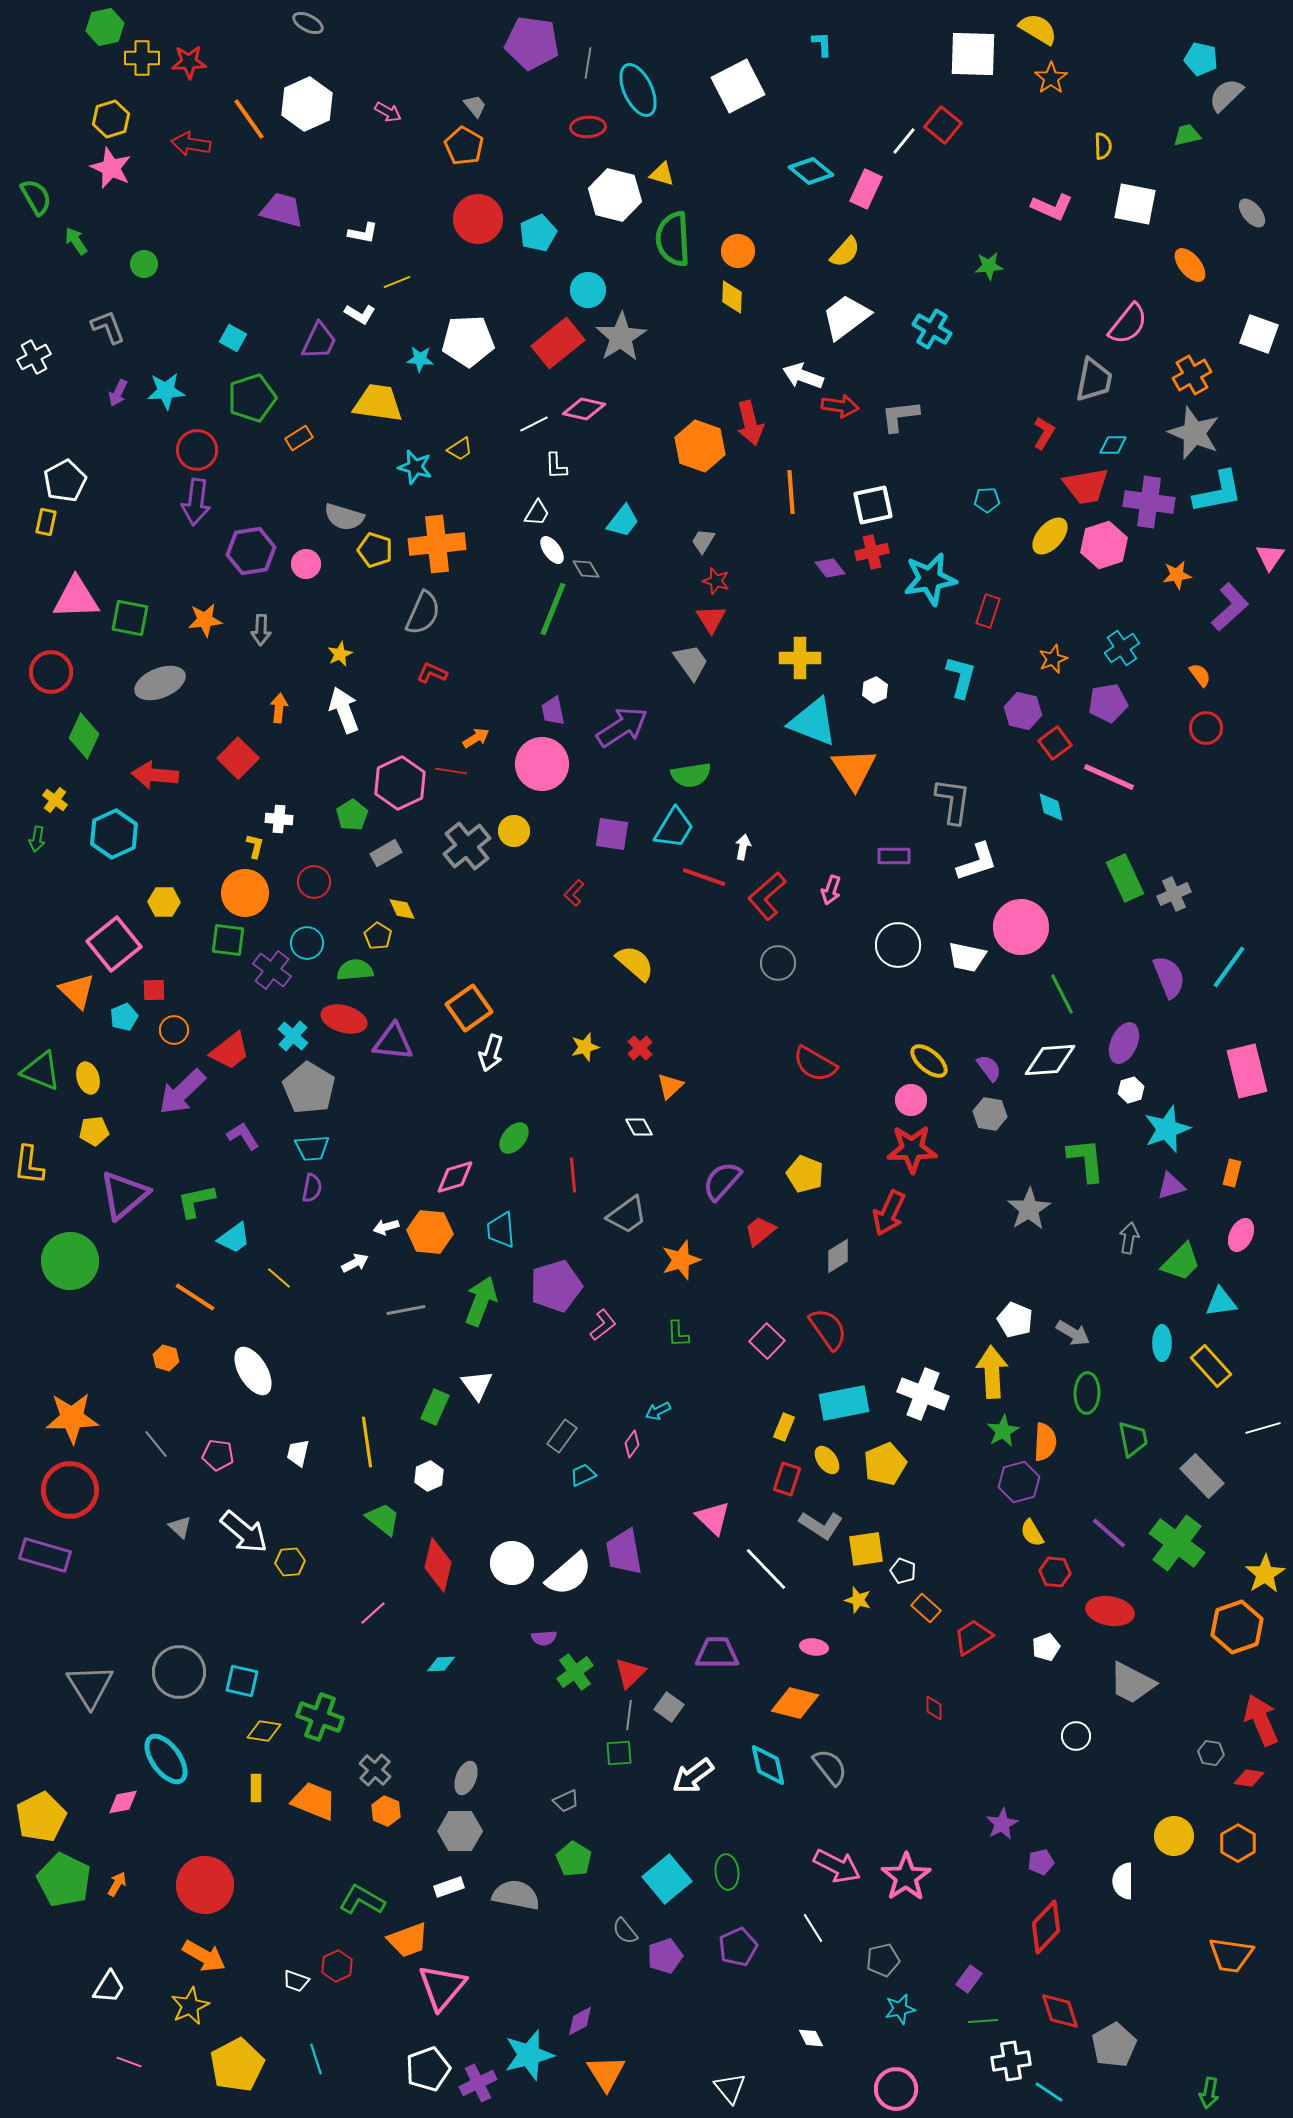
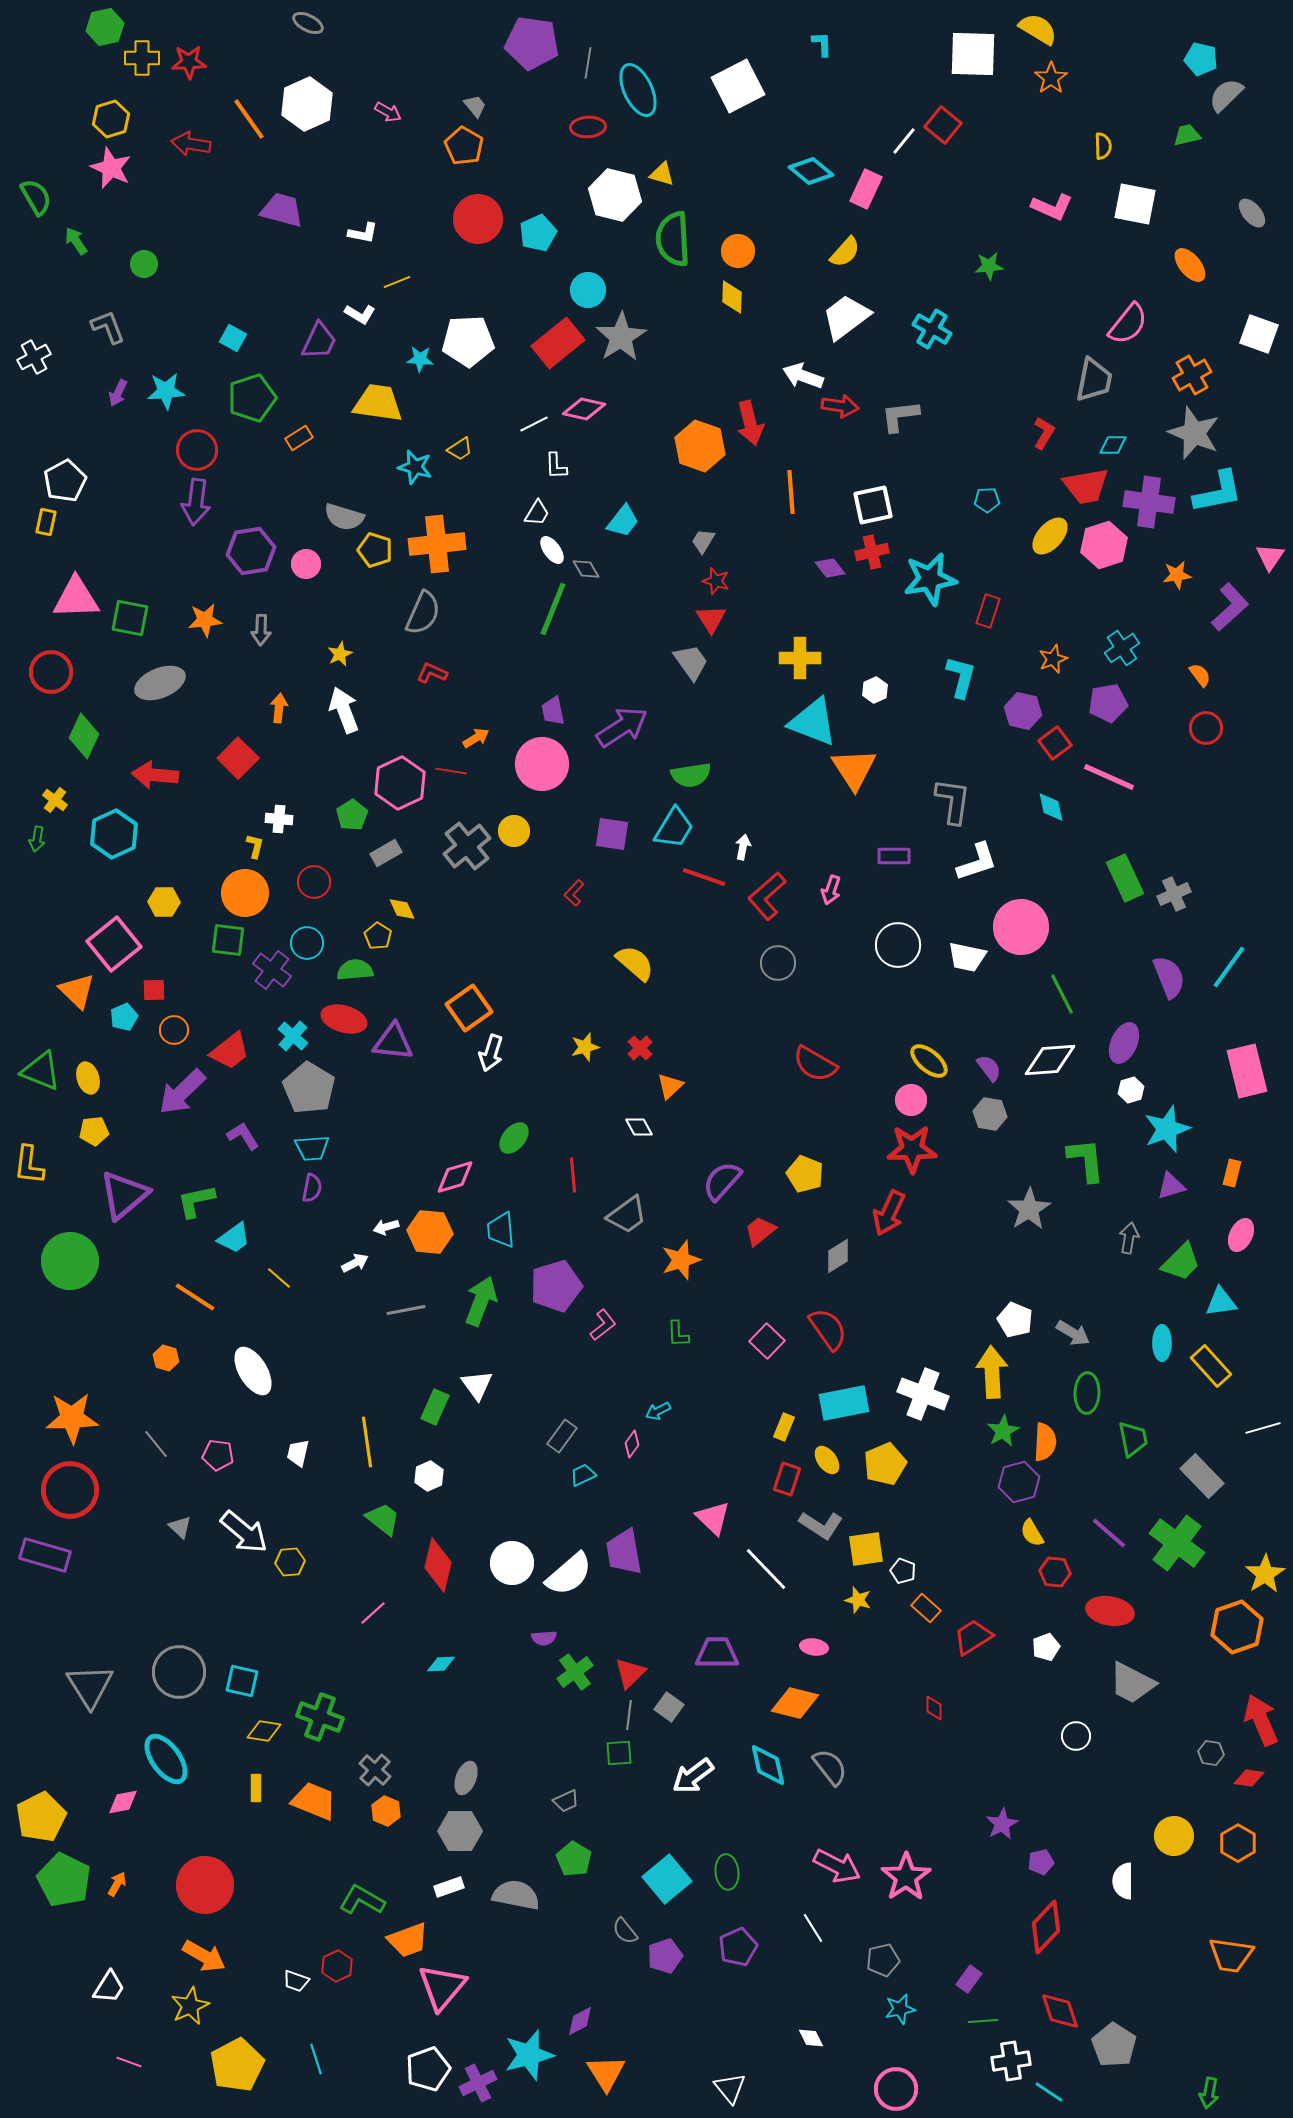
gray pentagon at (1114, 2045): rotated 9 degrees counterclockwise
